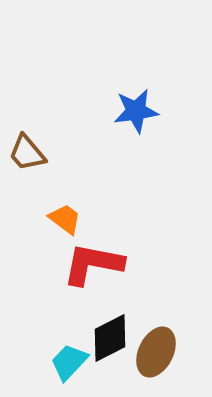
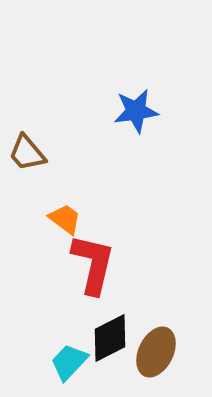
red L-shape: rotated 92 degrees clockwise
